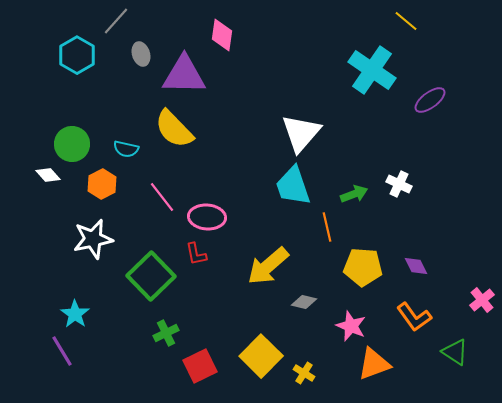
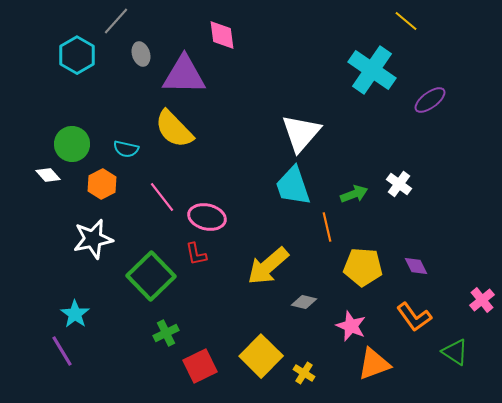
pink diamond: rotated 16 degrees counterclockwise
white cross: rotated 10 degrees clockwise
pink ellipse: rotated 9 degrees clockwise
